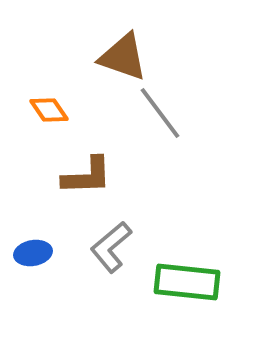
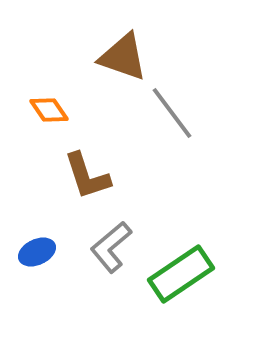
gray line: moved 12 px right
brown L-shape: rotated 74 degrees clockwise
blue ellipse: moved 4 px right, 1 px up; rotated 15 degrees counterclockwise
green rectangle: moved 6 px left, 8 px up; rotated 40 degrees counterclockwise
